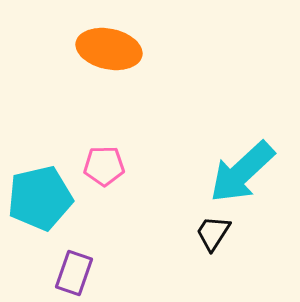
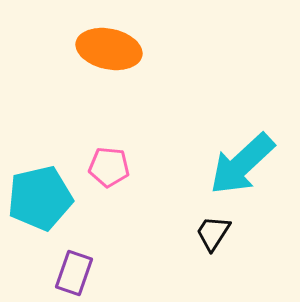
pink pentagon: moved 5 px right, 1 px down; rotated 6 degrees clockwise
cyan arrow: moved 8 px up
